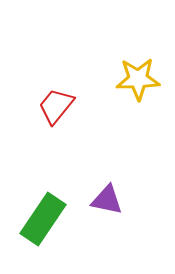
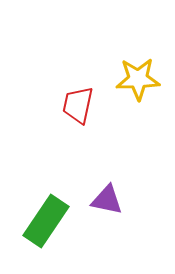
red trapezoid: moved 22 px right, 1 px up; rotated 27 degrees counterclockwise
green rectangle: moved 3 px right, 2 px down
